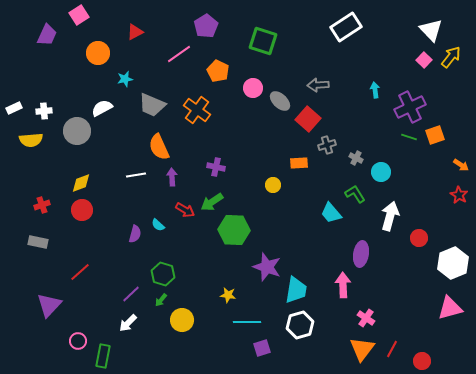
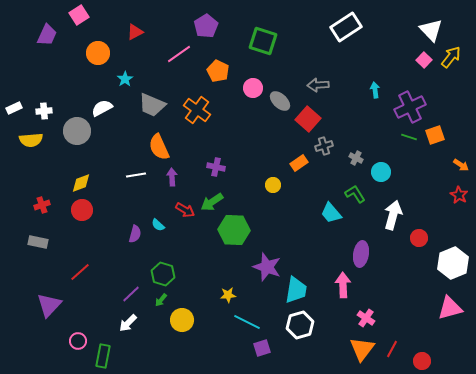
cyan star at (125, 79): rotated 21 degrees counterclockwise
gray cross at (327, 145): moved 3 px left, 1 px down
orange rectangle at (299, 163): rotated 30 degrees counterclockwise
white arrow at (390, 216): moved 3 px right, 1 px up
yellow star at (228, 295): rotated 14 degrees counterclockwise
cyan line at (247, 322): rotated 28 degrees clockwise
